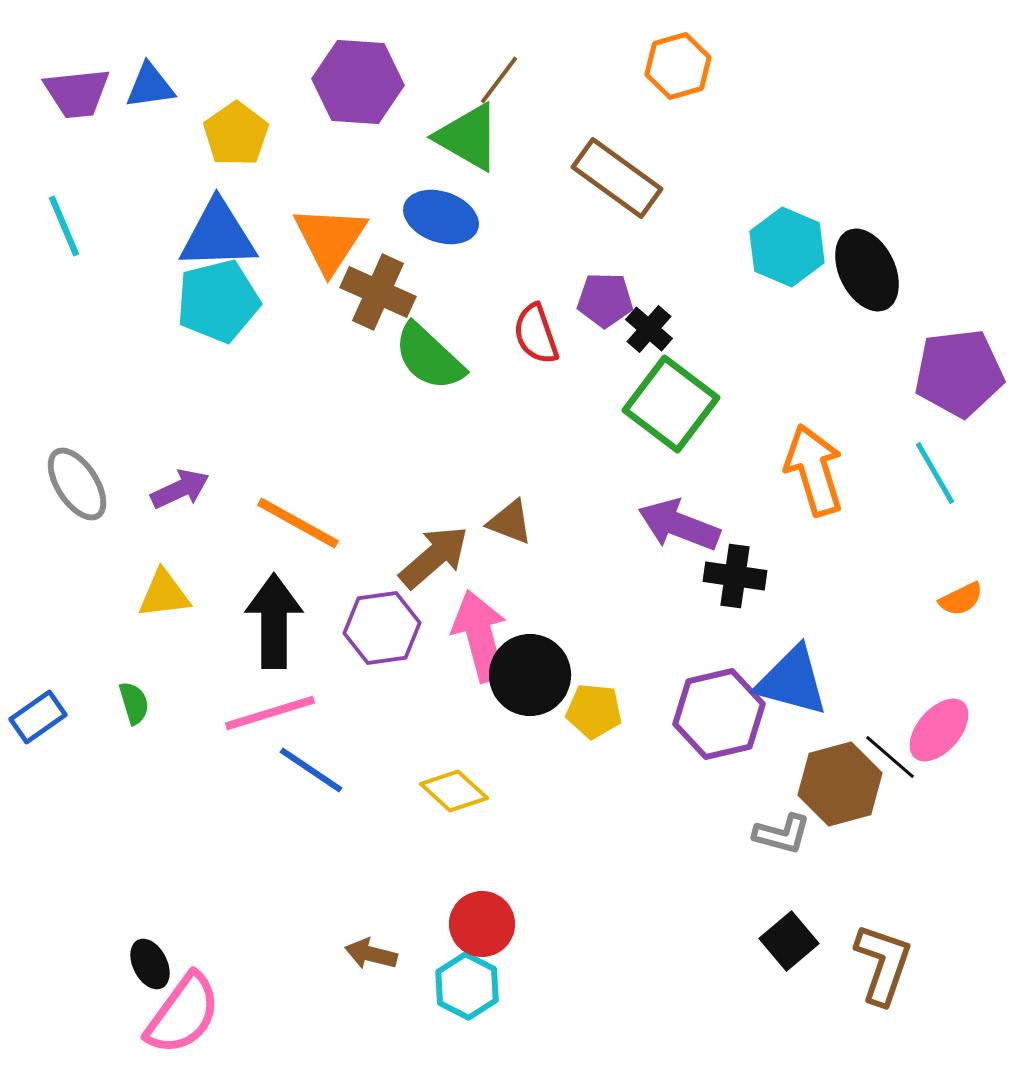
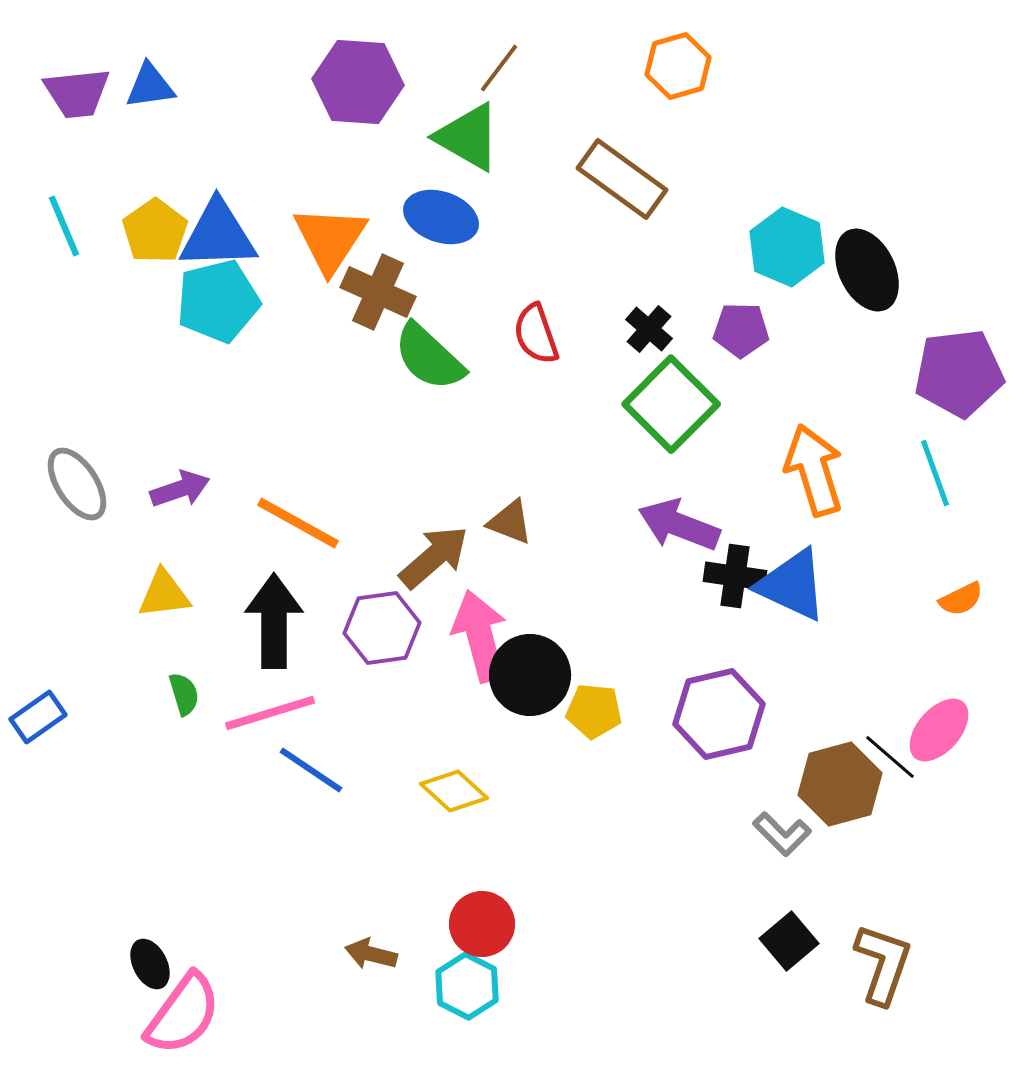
brown line at (499, 80): moved 12 px up
yellow pentagon at (236, 134): moved 81 px left, 97 px down
brown rectangle at (617, 178): moved 5 px right, 1 px down
purple pentagon at (605, 300): moved 136 px right, 30 px down
green square at (671, 404): rotated 8 degrees clockwise
cyan line at (935, 473): rotated 10 degrees clockwise
purple arrow at (180, 489): rotated 6 degrees clockwise
blue triangle at (792, 681): moved 96 px up; rotated 10 degrees clockwise
green semicircle at (134, 703): moved 50 px right, 9 px up
gray L-shape at (782, 834): rotated 30 degrees clockwise
